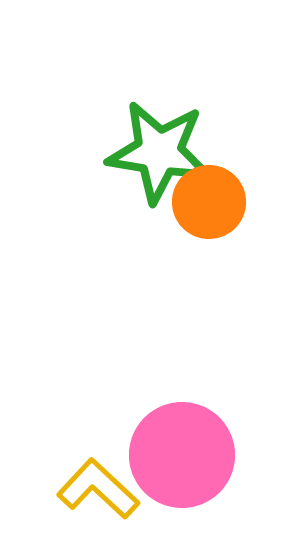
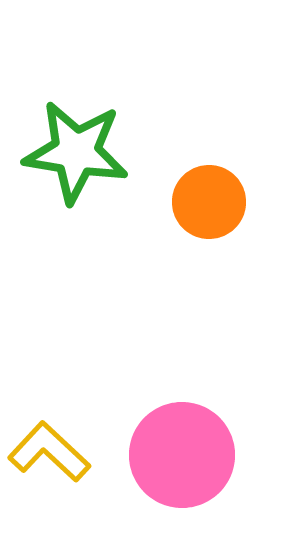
green star: moved 83 px left
yellow L-shape: moved 49 px left, 37 px up
